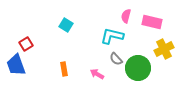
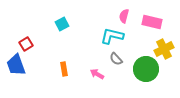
pink semicircle: moved 2 px left
cyan square: moved 4 px left, 1 px up; rotated 32 degrees clockwise
green circle: moved 8 px right, 1 px down
